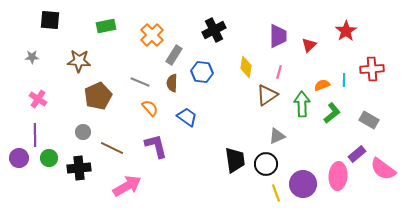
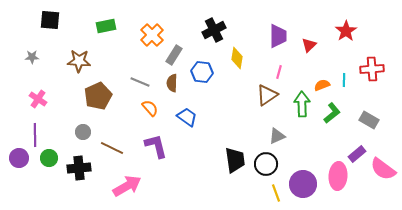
yellow diamond at (246, 67): moved 9 px left, 9 px up
